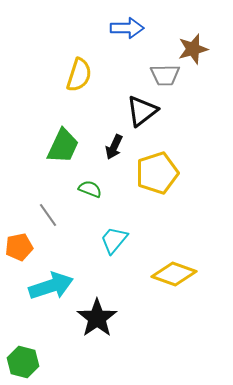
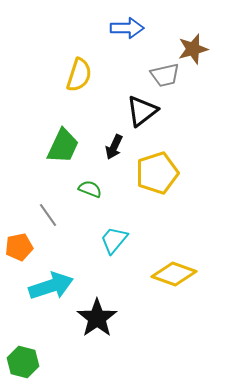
gray trapezoid: rotated 12 degrees counterclockwise
